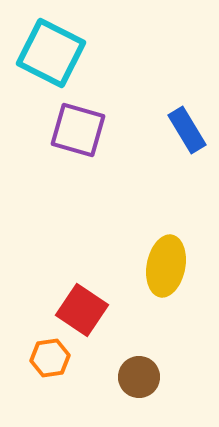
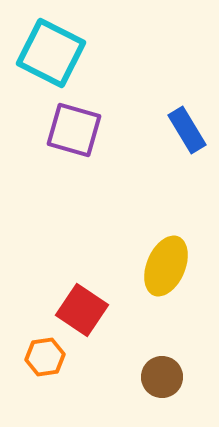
purple square: moved 4 px left
yellow ellipse: rotated 12 degrees clockwise
orange hexagon: moved 5 px left, 1 px up
brown circle: moved 23 px right
